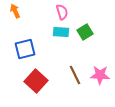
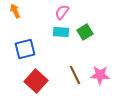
pink semicircle: rotated 126 degrees counterclockwise
